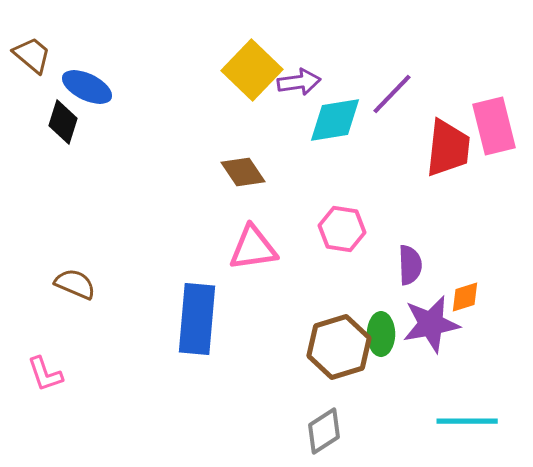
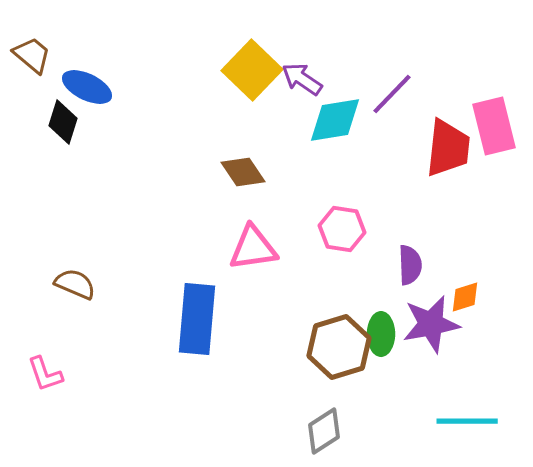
purple arrow: moved 3 px right, 3 px up; rotated 138 degrees counterclockwise
